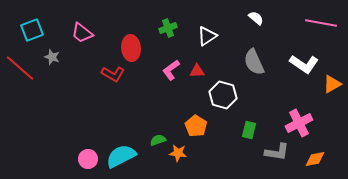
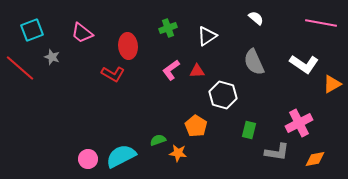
red ellipse: moved 3 px left, 2 px up
